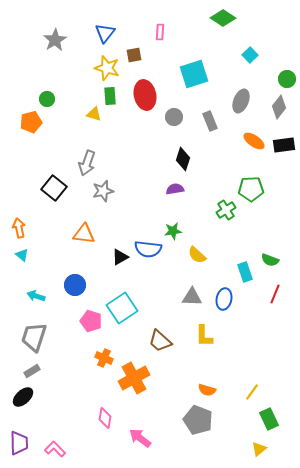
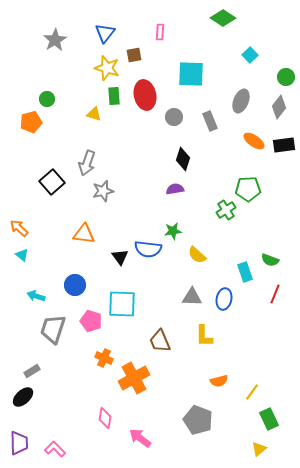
cyan square at (194, 74): moved 3 px left; rotated 20 degrees clockwise
green circle at (287, 79): moved 1 px left, 2 px up
green rectangle at (110, 96): moved 4 px right
black square at (54, 188): moved 2 px left, 6 px up; rotated 10 degrees clockwise
green pentagon at (251, 189): moved 3 px left
orange arrow at (19, 228): rotated 36 degrees counterclockwise
black triangle at (120, 257): rotated 36 degrees counterclockwise
cyan square at (122, 308): moved 4 px up; rotated 36 degrees clockwise
gray trapezoid at (34, 337): moved 19 px right, 8 px up
brown trapezoid at (160, 341): rotated 25 degrees clockwise
orange semicircle at (207, 390): moved 12 px right, 9 px up; rotated 30 degrees counterclockwise
